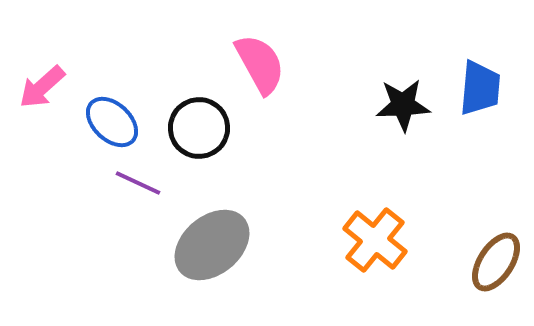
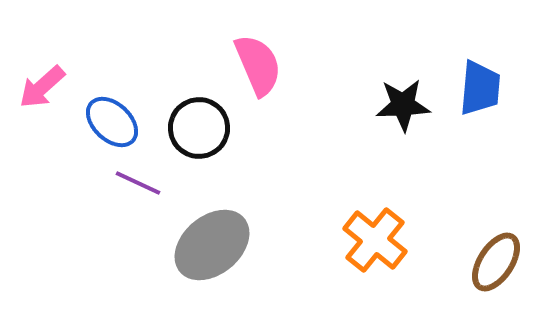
pink semicircle: moved 2 px left, 1 px down; rotated 6 degrees clockwise
